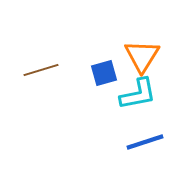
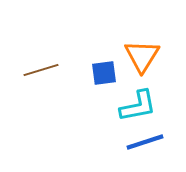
blue square: rotated 8 degrees clockwise
cyan L-shape: moved 12 px down
